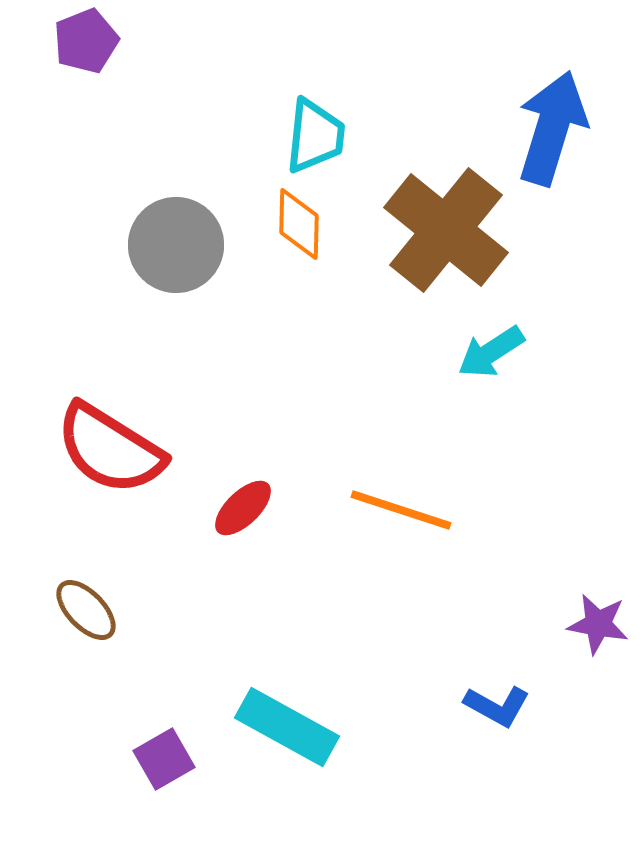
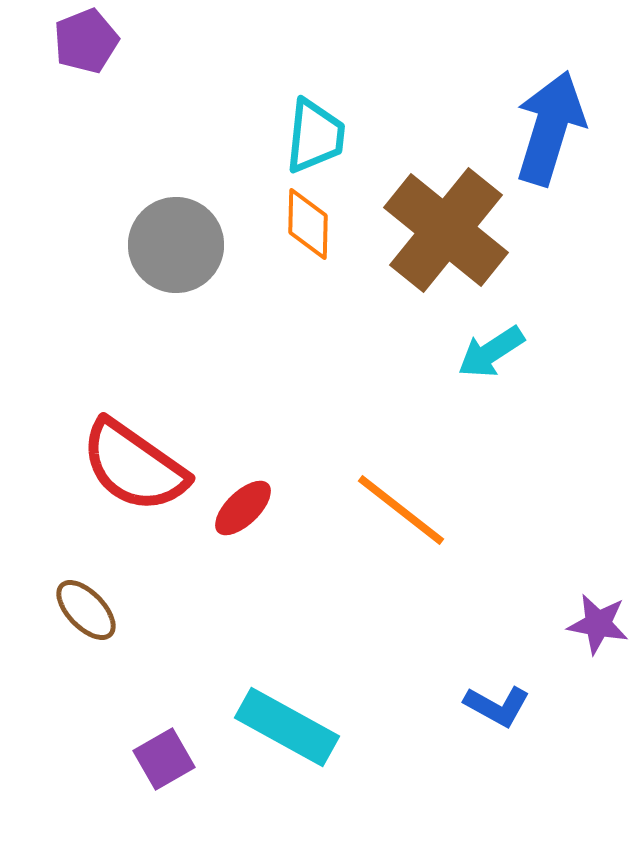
blue arrow: moved 2 px left
orange diamond: moved 9 px right
red semicircle: moved 24 px right, 17 px down; rotated 3 degrees clockwise
orange line: rotated 20 degrees clockwise
